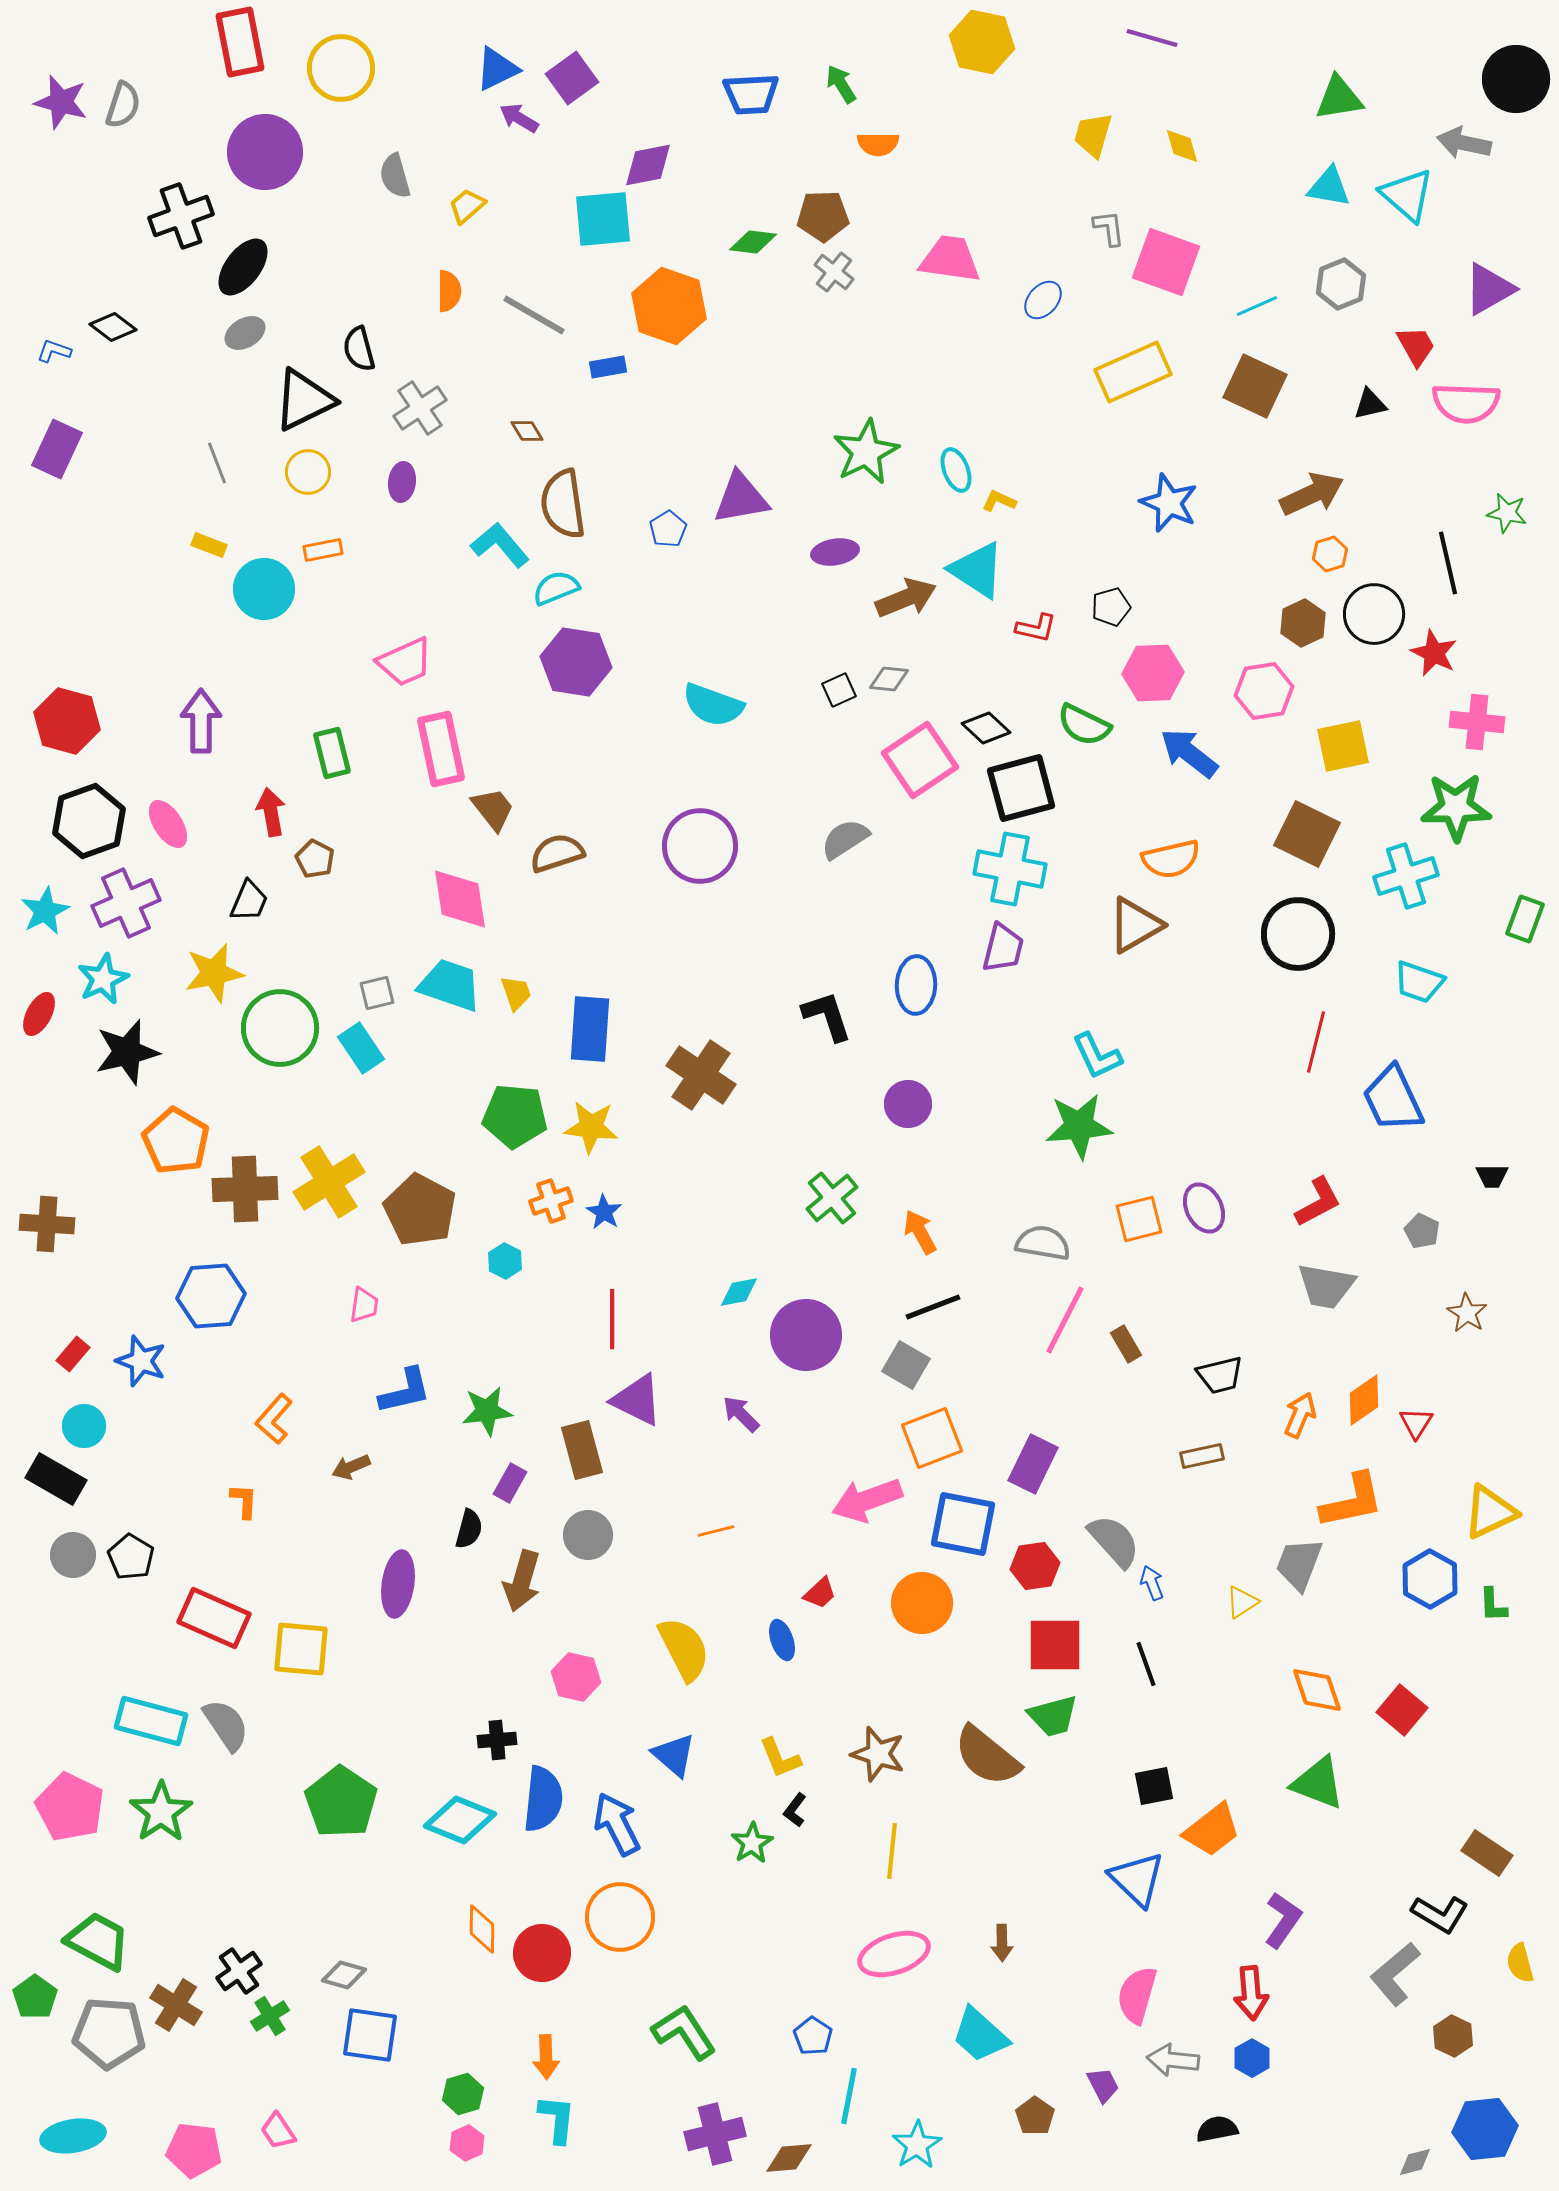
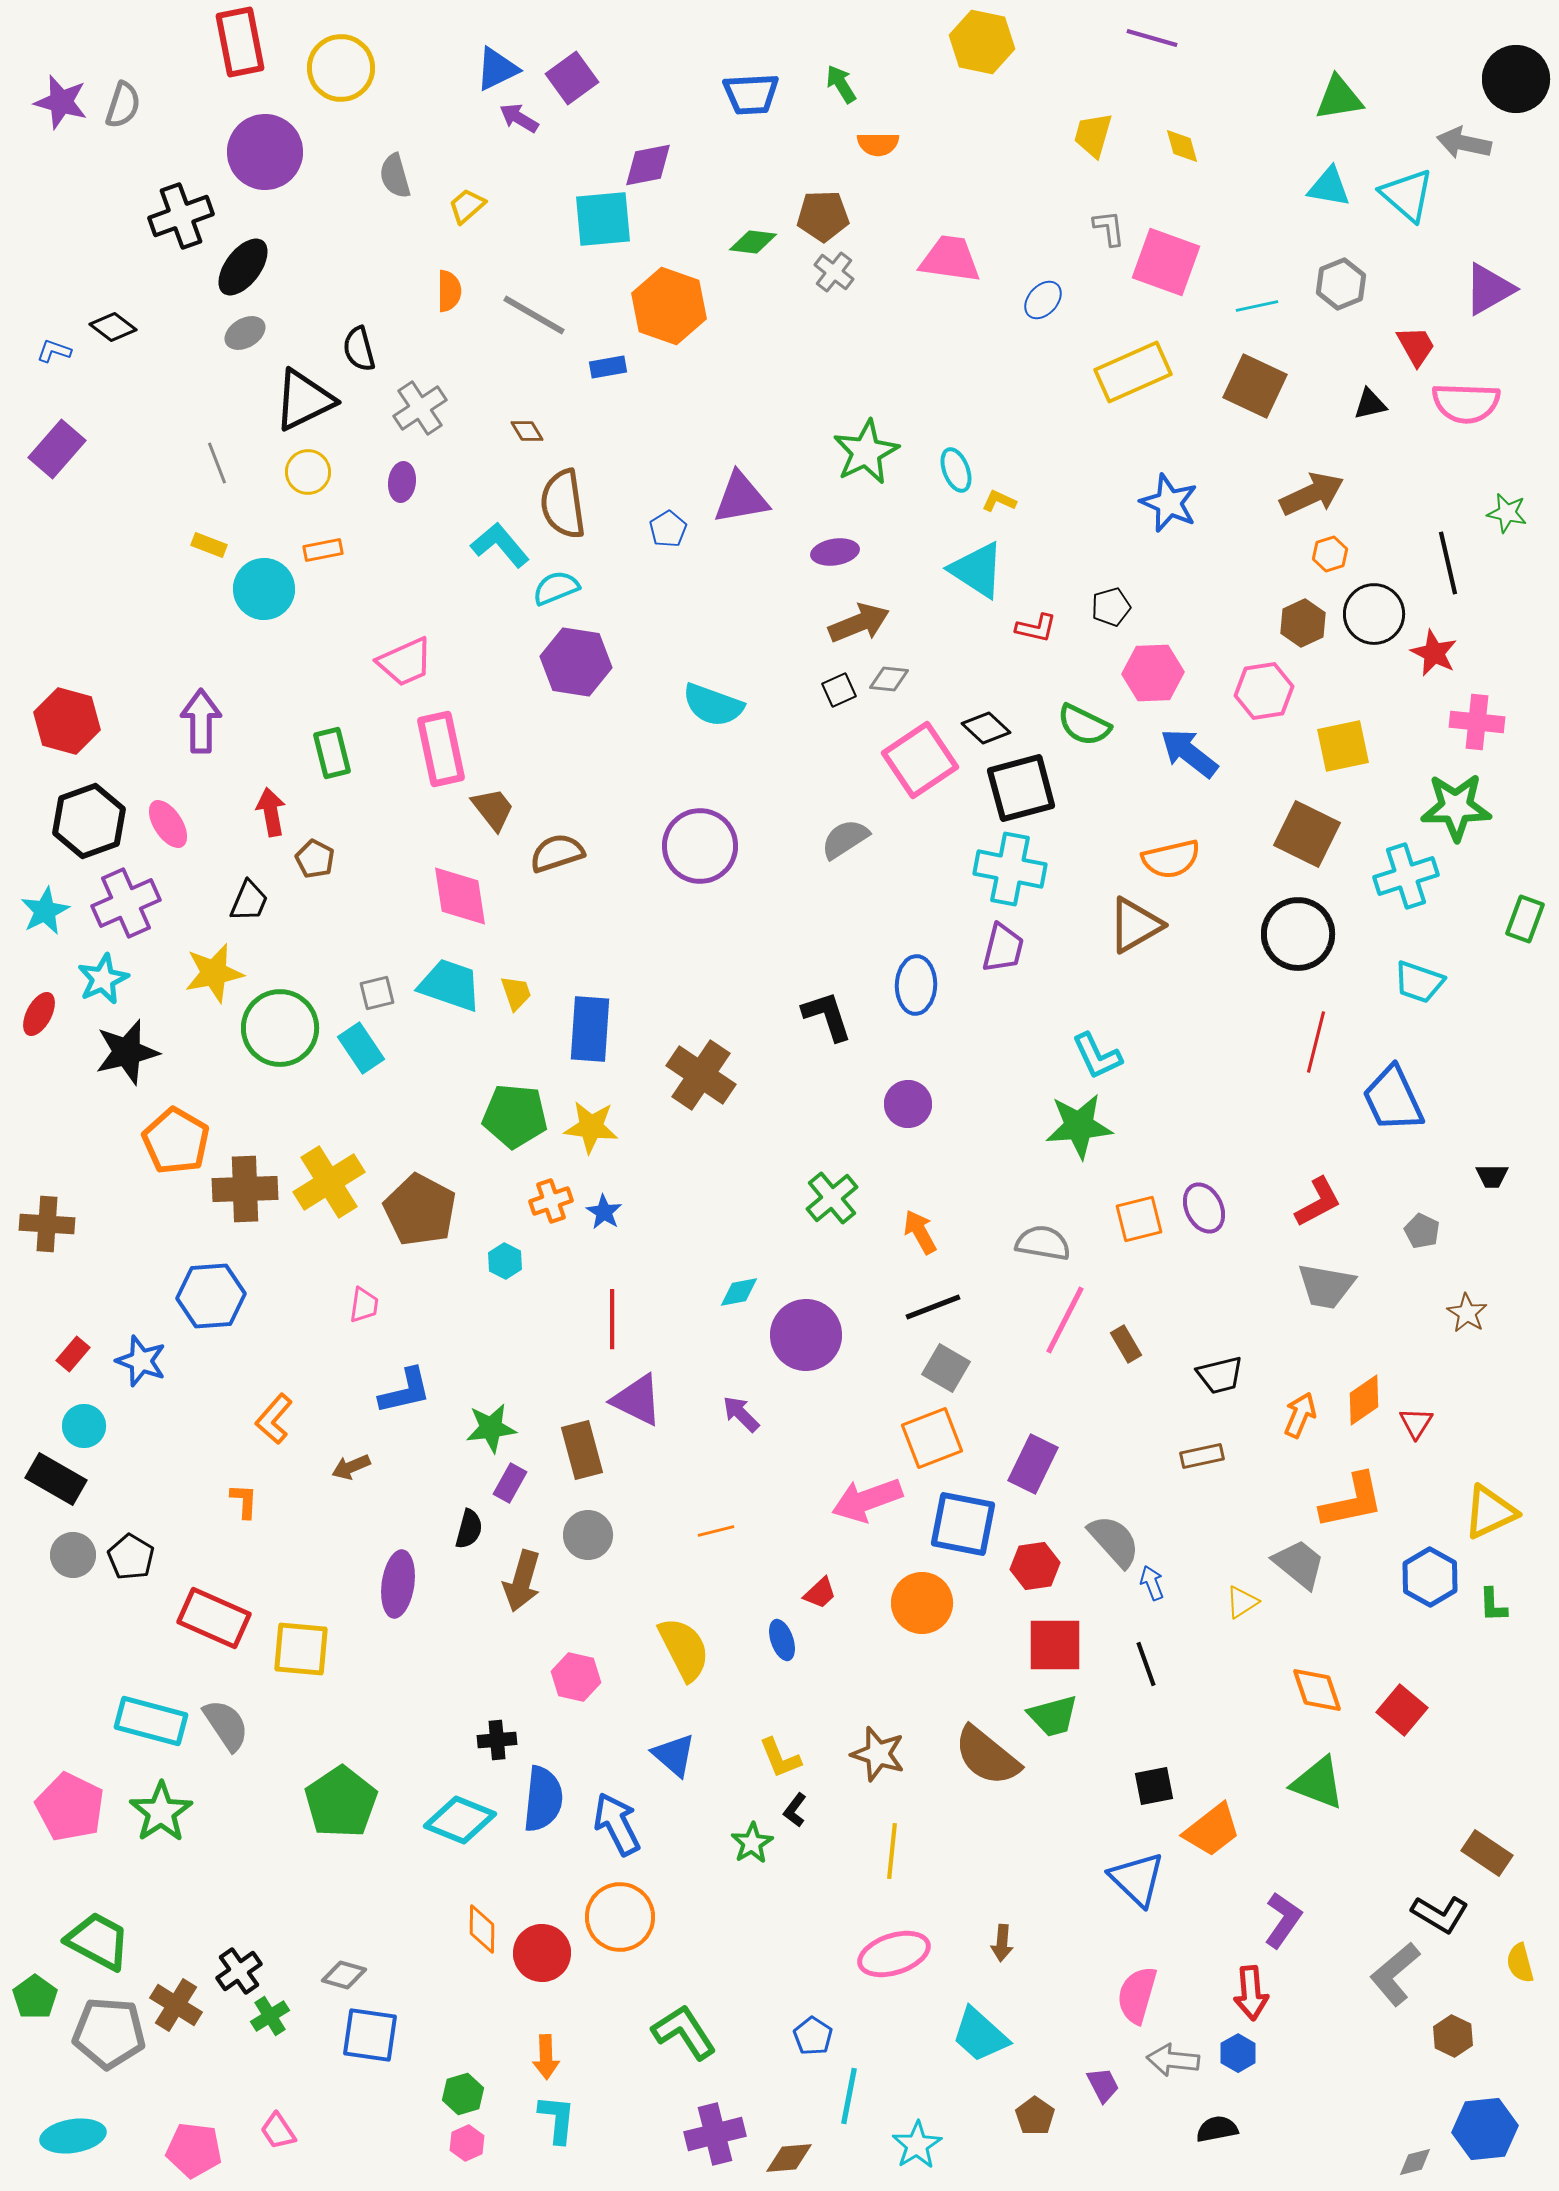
cyan line at (1257, 306): rotated 12 degrees clockwise
purple rectangle at (57, 449): rotated 16 degrees clockwise
brown arrow at (906, 598): moved 47 px left, 25 px down
pink diamond at (460, 899): moved 3 px up
gray square at (906, 1365): moved 40 px right, 3 px down
green star at (487, 1411): moved 4 px right, 17 px down
gray trapezoid at (1299, 1564): rotated 108 degrees clockwise
blue hexagon at (1430, 1579): moved 2 px up
green pentagon at (341, 1802): rotated 4 degrees clockwise
brown arrow at (1002, 1943): rotated 6 degrees clockwise
blue hexagon at (1252, 2058): moved 14 px left, 5 px up
